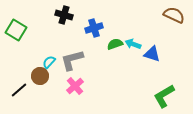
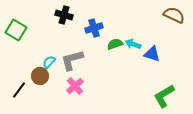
black line: rotated 12 degrees counterclockwise
